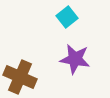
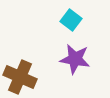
cyan square: moved 4 px right, 3 px down; rotated 15 degrees counterclockwise
